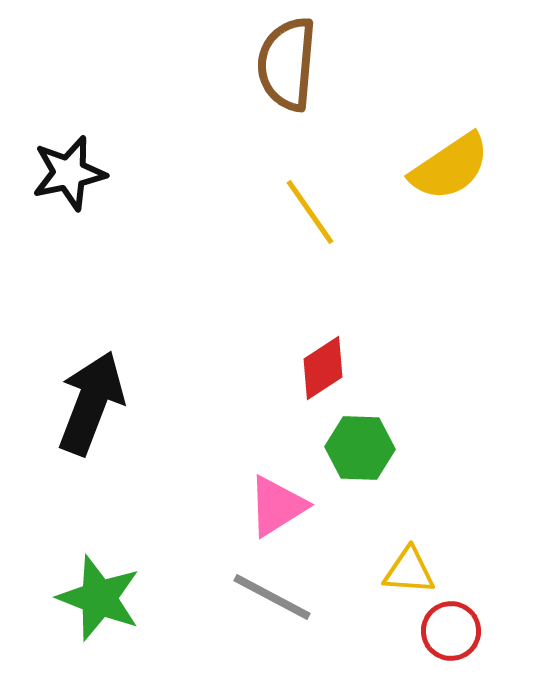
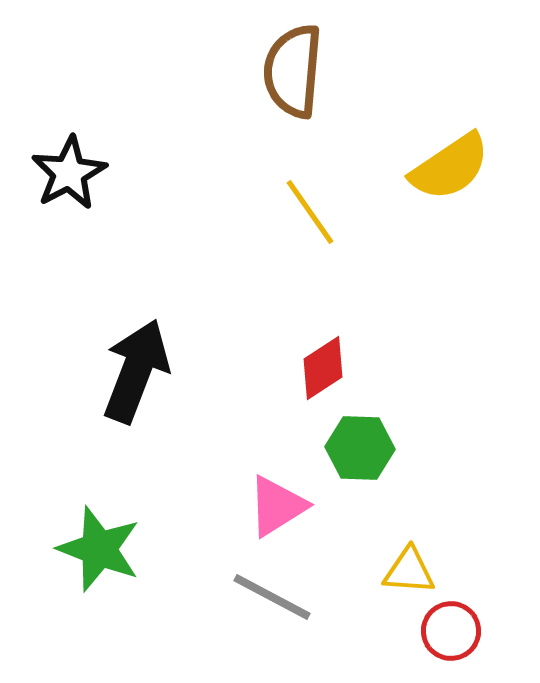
brown semicircle: moved 6 px right, 7 px down
black star: rotated 16 degrees counterclockwise
black arrow: moved 45 px right, 32 px up
green star: moved 49 px up
